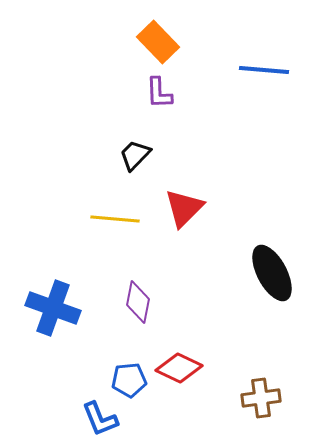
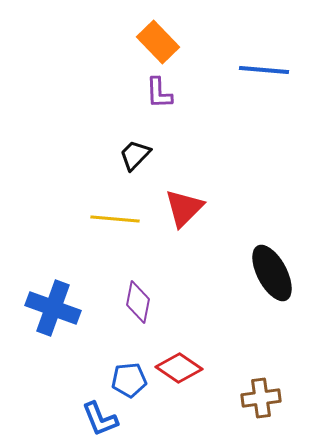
red diamond: rotated 9 degrees clockwise
